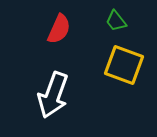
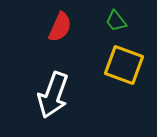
red semicircle: moved 1 px right, 2 px up
